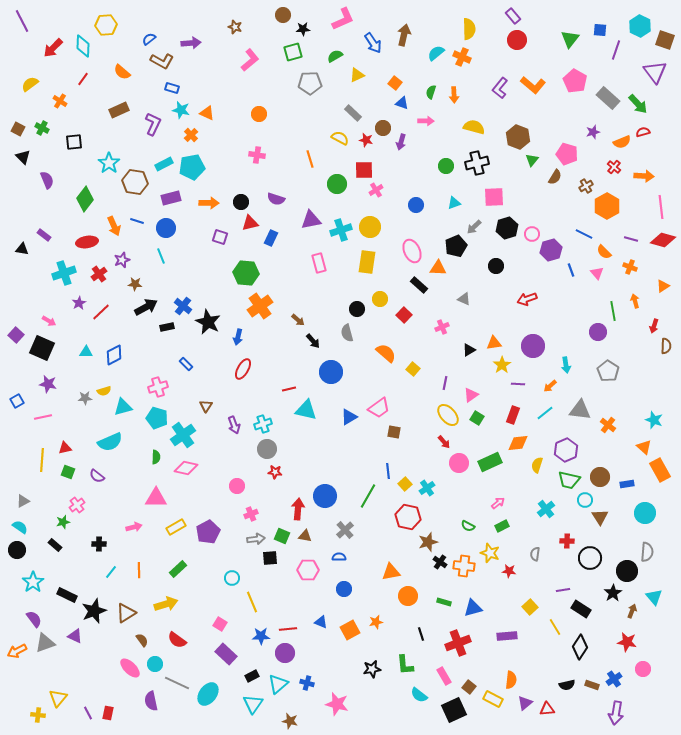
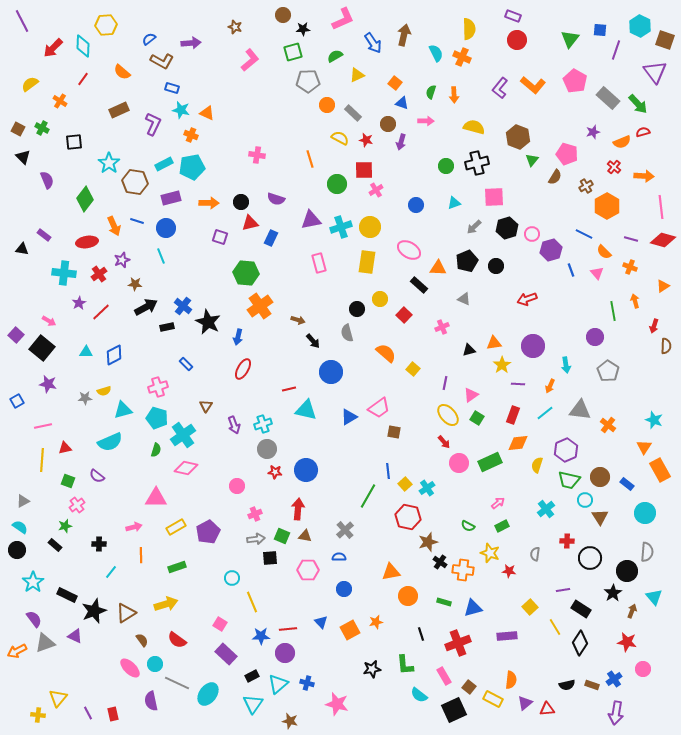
purple rectangle at (513, 16): rotated 28 degrees counterclockwise
cyan semicircle at (436, 53): rotated 102 degrees clockwise
gray pentagon at (310, 83): moved 2 px left, 2 px up
orange circle at (259, 114): moved 68 px right, 9 px up
brown circle at (383, 128): moved 5 px right, 4 px up
orange cross at (191, 135): rotated 24 degrees counterclockwise
cyan cross at (341, 230): moved 3 px up
black pentagon at (456, 246): moved 11 px right, 15 px down
pink ellipse at (412, 251): moved 3 px left, 1 px up; rotated 35 degrees counterclockwise
cyan cross at (64, 273): rotated 25 degrees clockwise
brown arrow at (298, 320): rotated 24 degrees counterclockwise
purple circle at (598, 332): moved 3 px left, 5 px down
black square at (42, 348): rotated 15 degrees clockwise
black triangle at (469, 350): rotated 16 degrees clockwise
orange arrow at (550, 386): rotated 24 degrees counterclockwise
cyan triangle at (123, 407): moved 3 px down
pink line at (43, 417): moved 9 px down
orange triangle at (644, 447): rotated 21 degrees clockwise
green semicircle at (156, 457): moved 7 px up; rotated 16 degrees clockwise
green square at (68, 472): moved 9 px down
blue rectangle at (627, 484): rotated 48 degrees clockwise
blue circle at (325, 496): moved 19 px left, 26 px up
pink cross at (251, 514): moved 4 px right
green star at (63, 522): moved 2 px right, 4 px down
orange cross at (464, 566): moved 1 px left, 4 px down
green rectangle at (178, 569): moved 1 px left, 2 px up; rotated 24 degrees clockwise
orange line at (139, 570): moved 2 px right, 15 px up
blue triangle at (321, 622): rotated 24 degrees clockwise
black diamond at (580, 647): moved 4 px up
red rectangle at (108, 713): moved 5 px right, 1 px down; rotated 24 degrees counterclockwise
